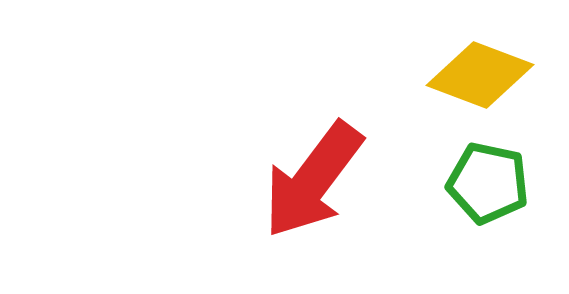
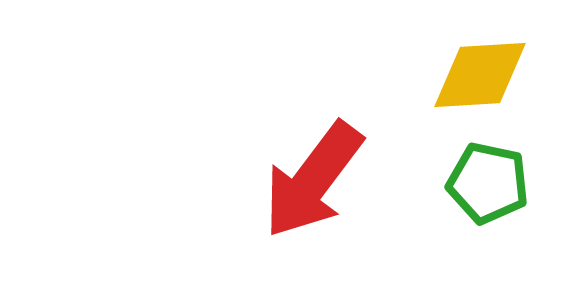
yellow diamond: rotated 24 degrees counterclockwise
